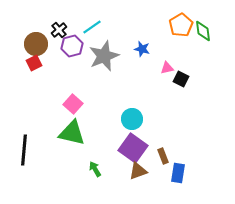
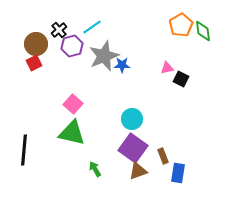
blue star: moved 20 px left, 16 px down; rotated 14 degrees counterclockwise
